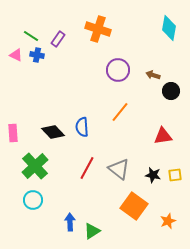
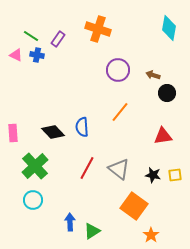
black circle: moved 4 px left, 2 px down
orange star: moved 17 px left, 14 px down; rotated 14 degrees counterclockwise
